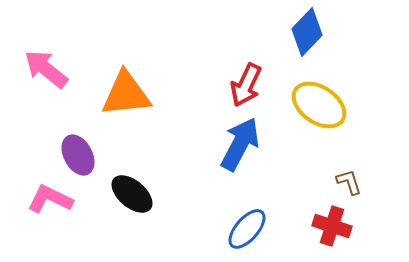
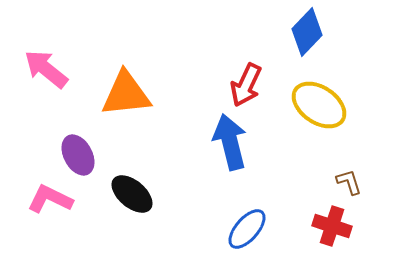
blue arrow: moved 10 px left, 2 px up; rotated 42 degrees counterclockwise
